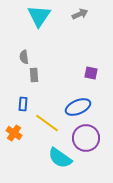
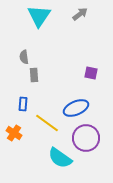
gray arrow: rotated 14 degrees counterclockwise
blue ellipse: moved 2 px left, 1 px down
